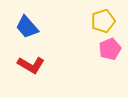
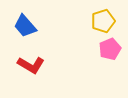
blue trapezoid: moved 2 px left, 1 px up
